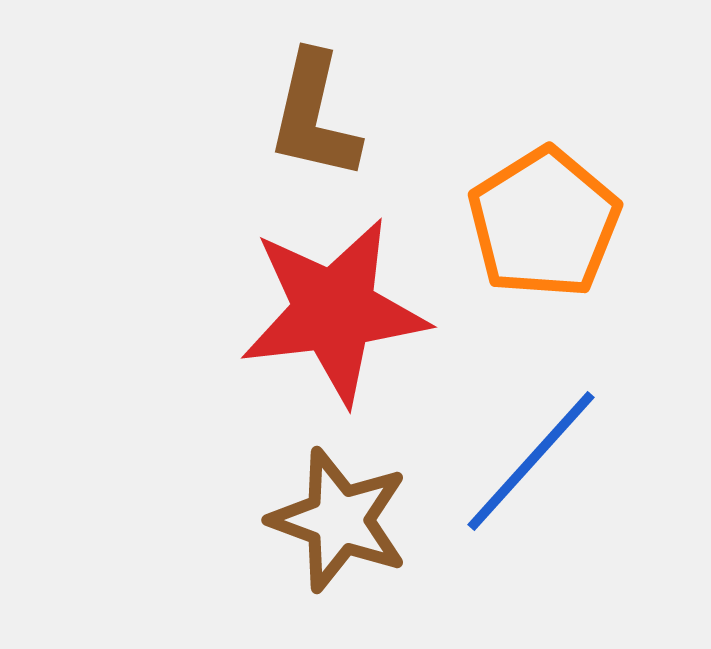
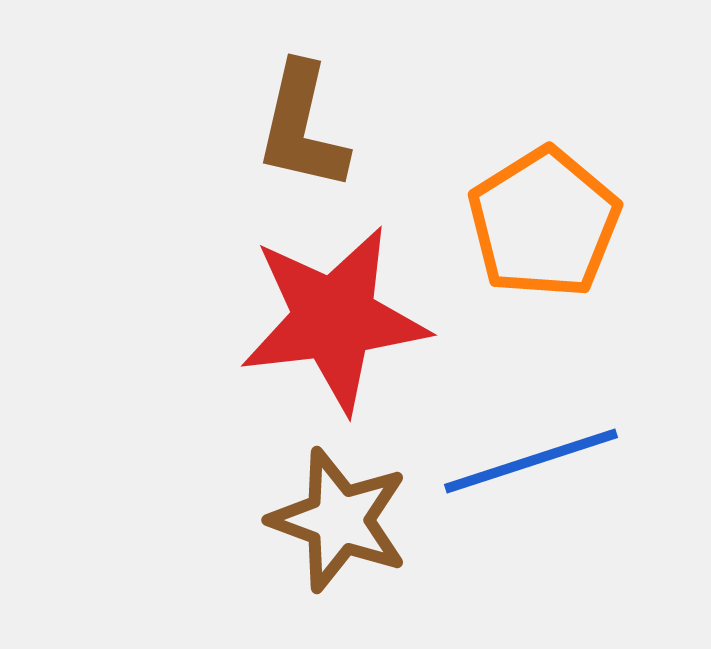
brown L-shape: moved 12 px left, 11 px down
red star: moved 8 px down
blue line: rotated 30 degrees clockwise
